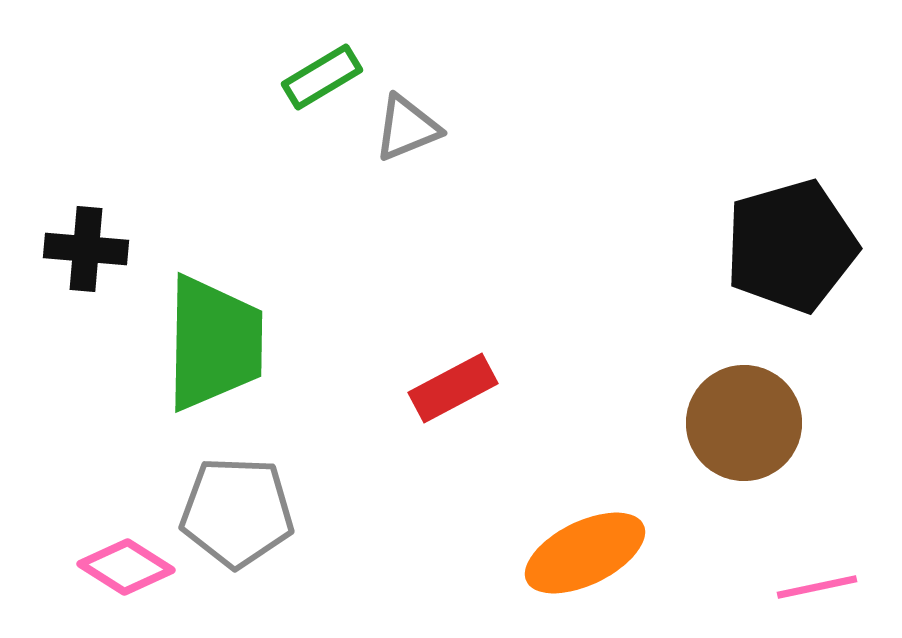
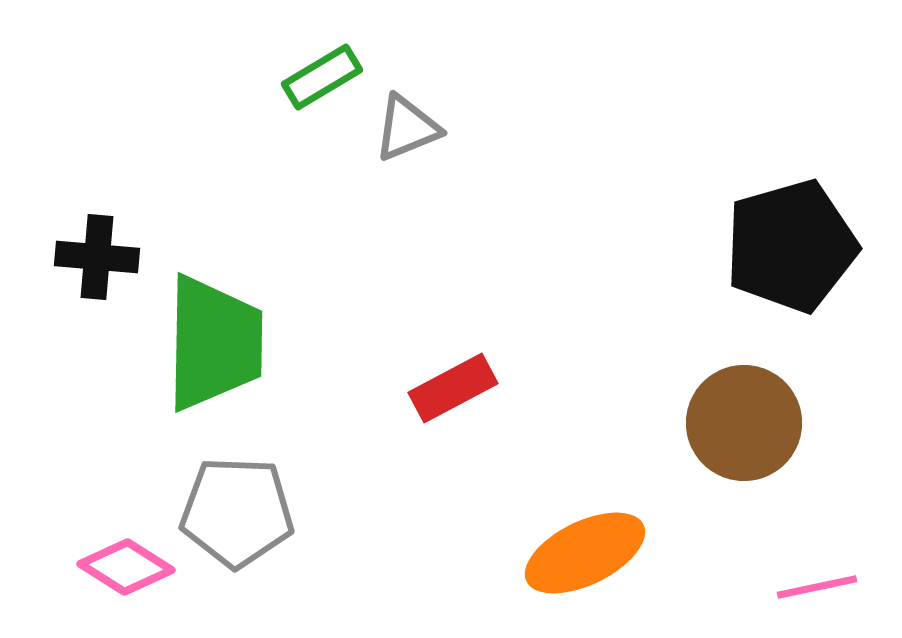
black cross: moved 11 px right, 8 px down
